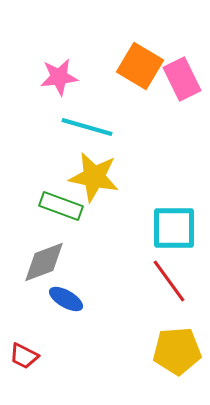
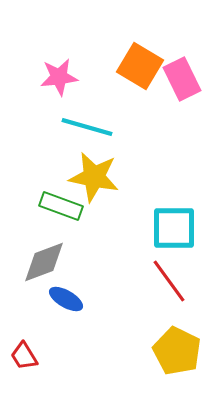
yellow pentagon: rotated 30 degrees clockwise
red trapezoid: rotated 32 degrees clockwise
